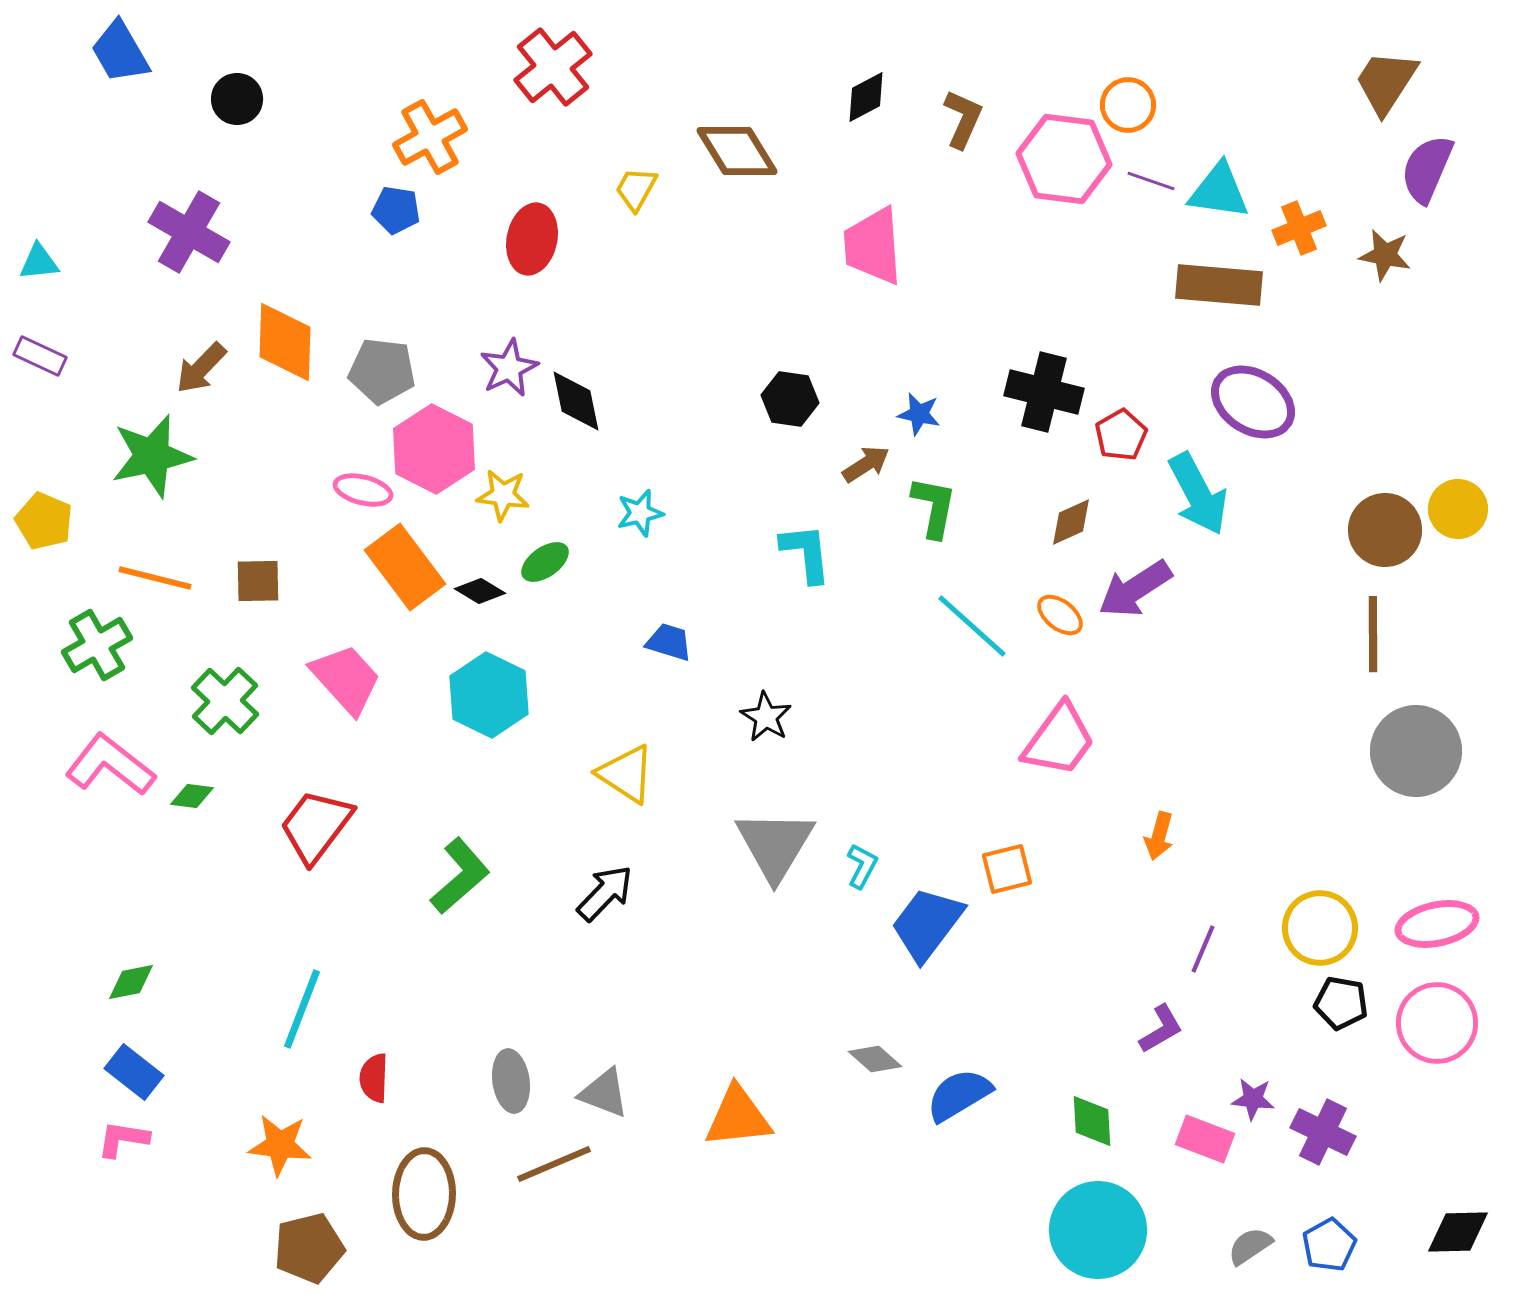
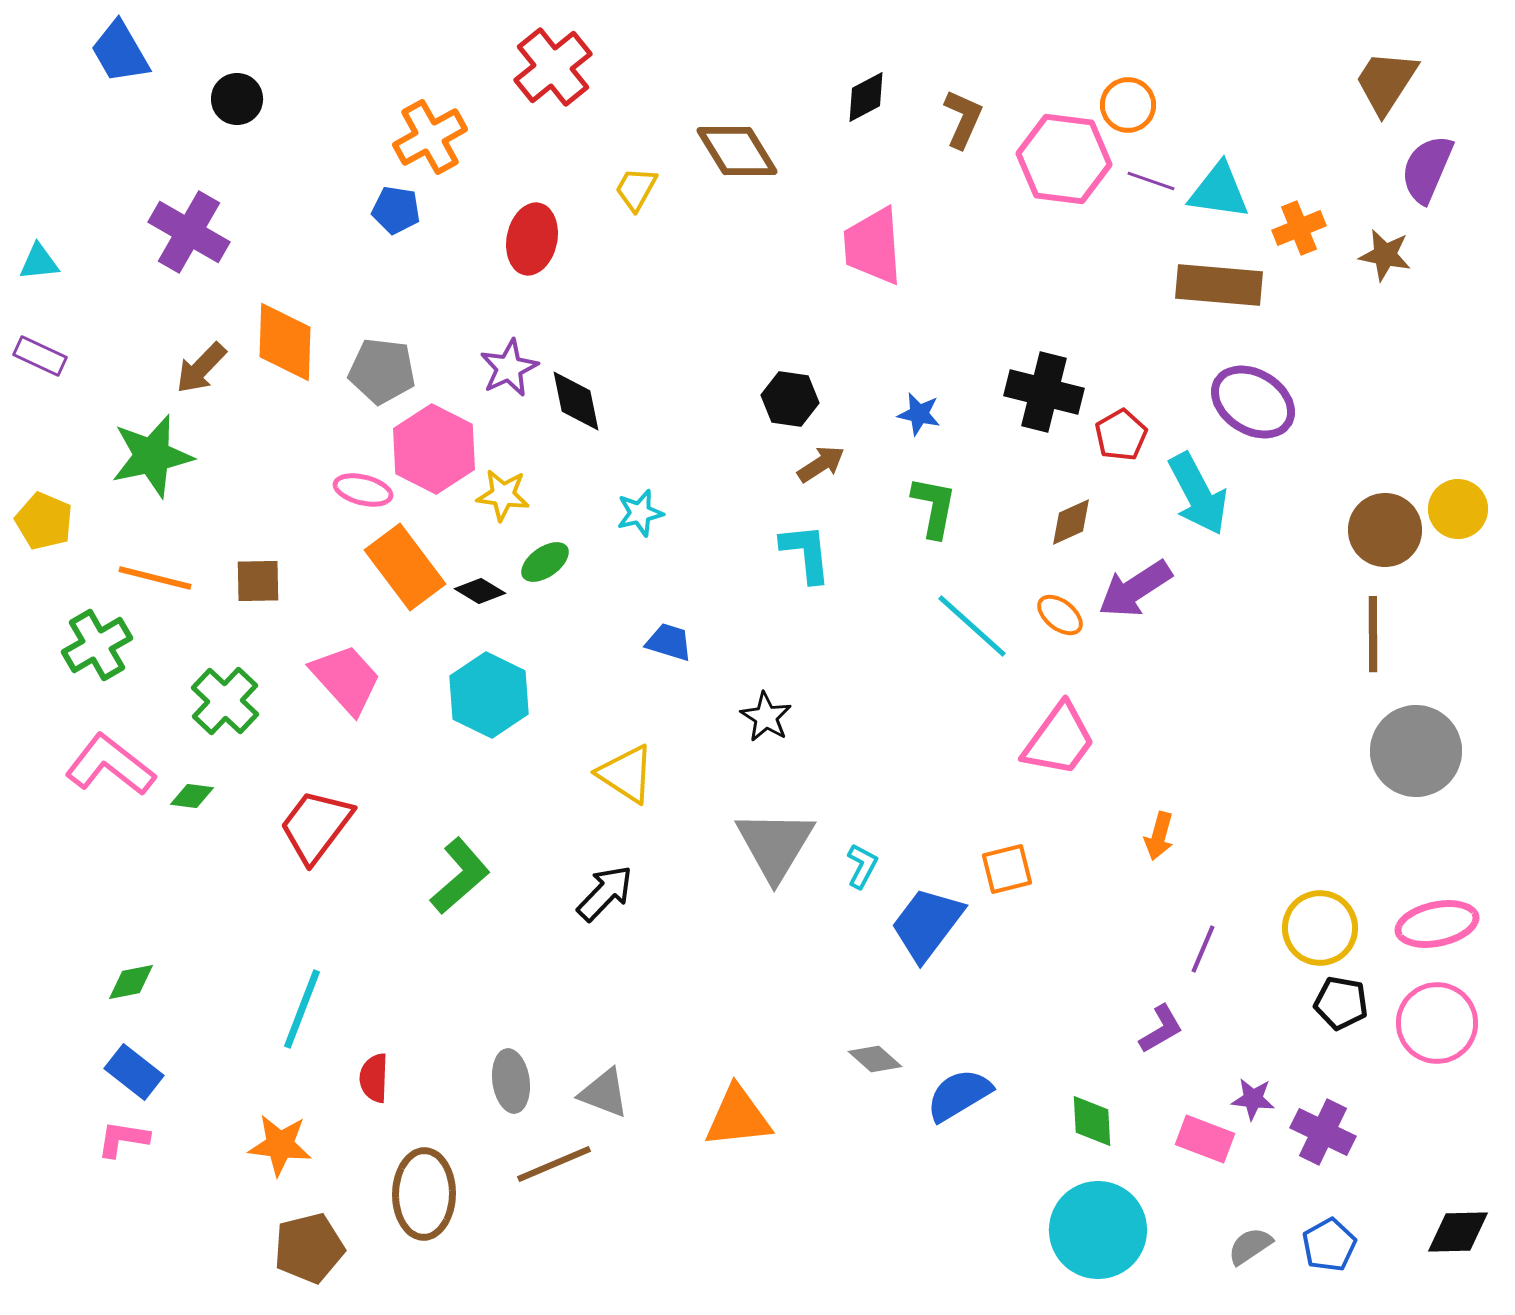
brown arrow at (866, 464): moved 45 px left
